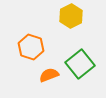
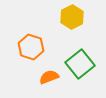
yellow hexagon: moved 1 px right, 1 px down
orange semicircle: moved 2 px down
